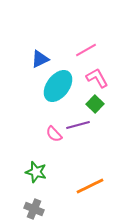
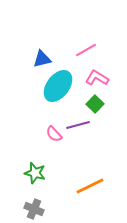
blue triangle: moved 2 px right; rotated 12 degrees clockwise
pink L-shape: rotated 30 degrees counterclockwise
green star: moved 1 px left, 1 px down
